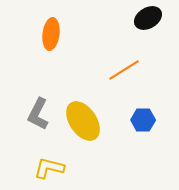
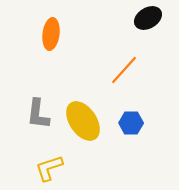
orange line: rotated 16 degrees counterclockwise
gray L-shape: rotated 20 degrees counterclockwise
blue hexagon: moved 12 px left, 3 px down
yellow L-shape: rotated 32 degrees counterclockwise
